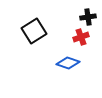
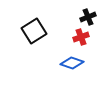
black cross: rotated 14 degrees counterclockwise
blue diamond: moved 4 px right
